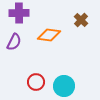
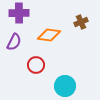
brown cross: moved 2 px down; rotated 24 degrees clockwise
red circle: moved 17 px up
cyan circle: moved 1 px right
